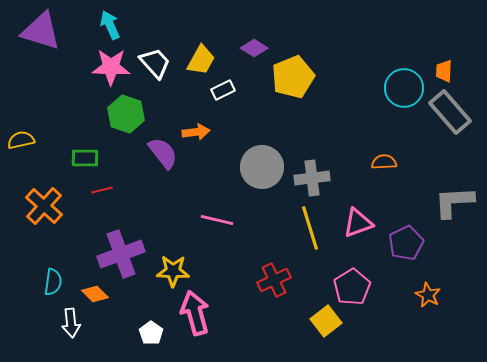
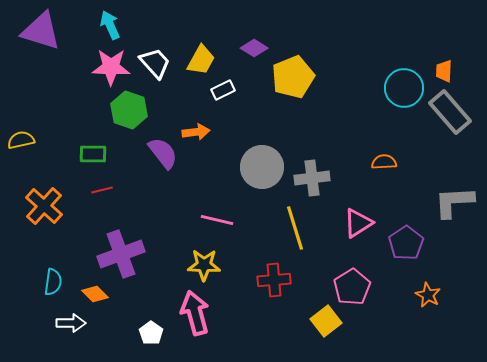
green hexagon: moved 3 px right, 4 px up
green rectangle: moved 8 px right, 4 px up
pink triangle: rotated 12 degrees counterclockwise
yellow line: moved 15 px left
purple pentagon: rotated 8 degrees counterclockwise
yellow star: moved 31 px right, 6 px up
red cross: rotated 20 degrees clockwise
white arrow: rotated 84 degrees counterclockwise
